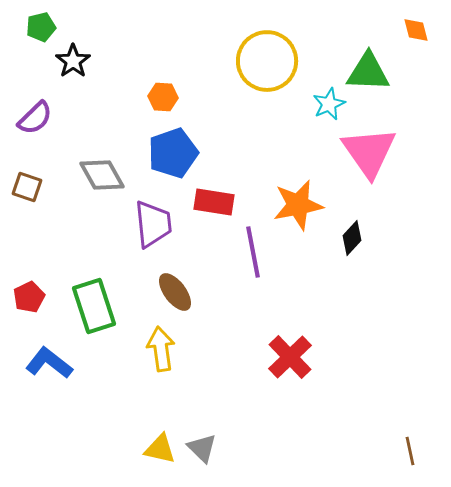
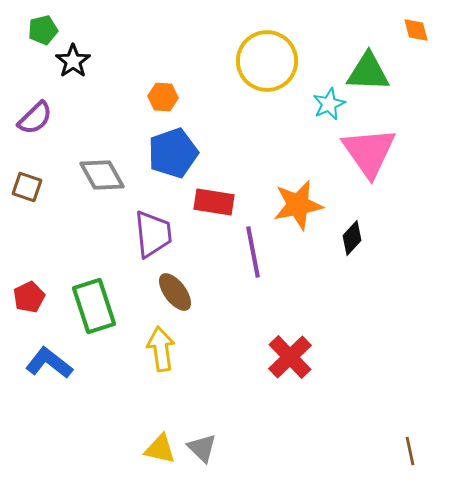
green pentagon: moved 2 px right, 3 px down
purple trapezoid: moved 10 px down
